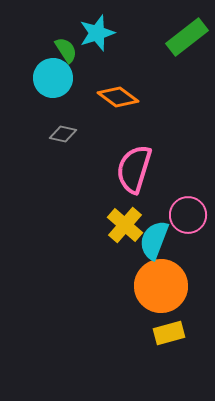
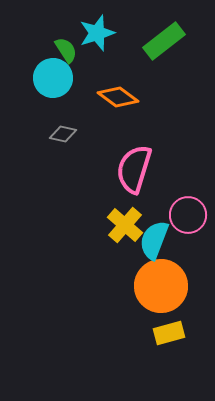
green rectangle: moved 23 px left, 4 px down
